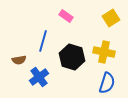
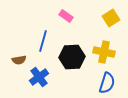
black hexagon: rotated 20 degrees counterclockwise
